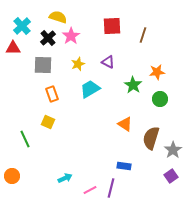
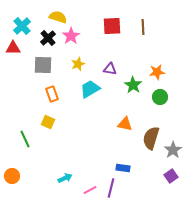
brown line: moved 8 px up; rotated 21 degrees counterclockwise
purple triangle: moved 2 px right, 7 px down; rotated 16 degrees counterclockwise
green circle: moved 2 px up
orange triangle: rotated 21 degrees counterclockwise
blue rectangle: moved 1 px left, 2 px down
